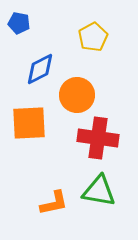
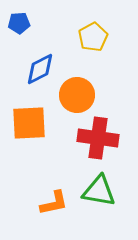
blue pentagon: rotated 15 degrees counterclockwise
